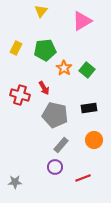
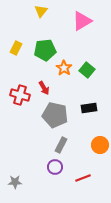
orange circle: moved 6 px right, 5 px down
gray rectangle: rotated 14 degrees counterclockwise
